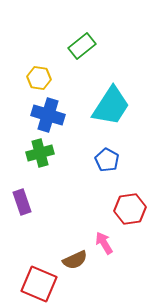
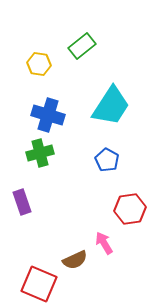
yellow hexagon: moved 14 px up
